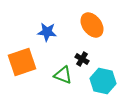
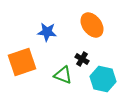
cyan hexagon: moved 2 px up
